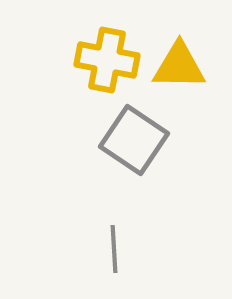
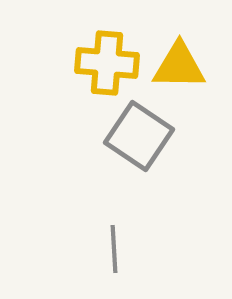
yellow cross: moved 3 px down; rotated 6 degrees counterclockwise
gray square: moved 5 px right, 4 px up
